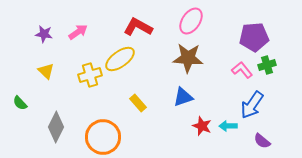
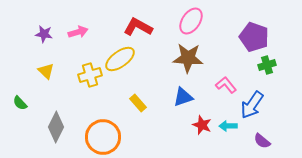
pink arrow: rotated 18 degrees clockwise
purple pentagon: rotated 24 degrees clockwise
pink L-shape: moved 16 px left, 15 px down
red star: moved 1 px up
